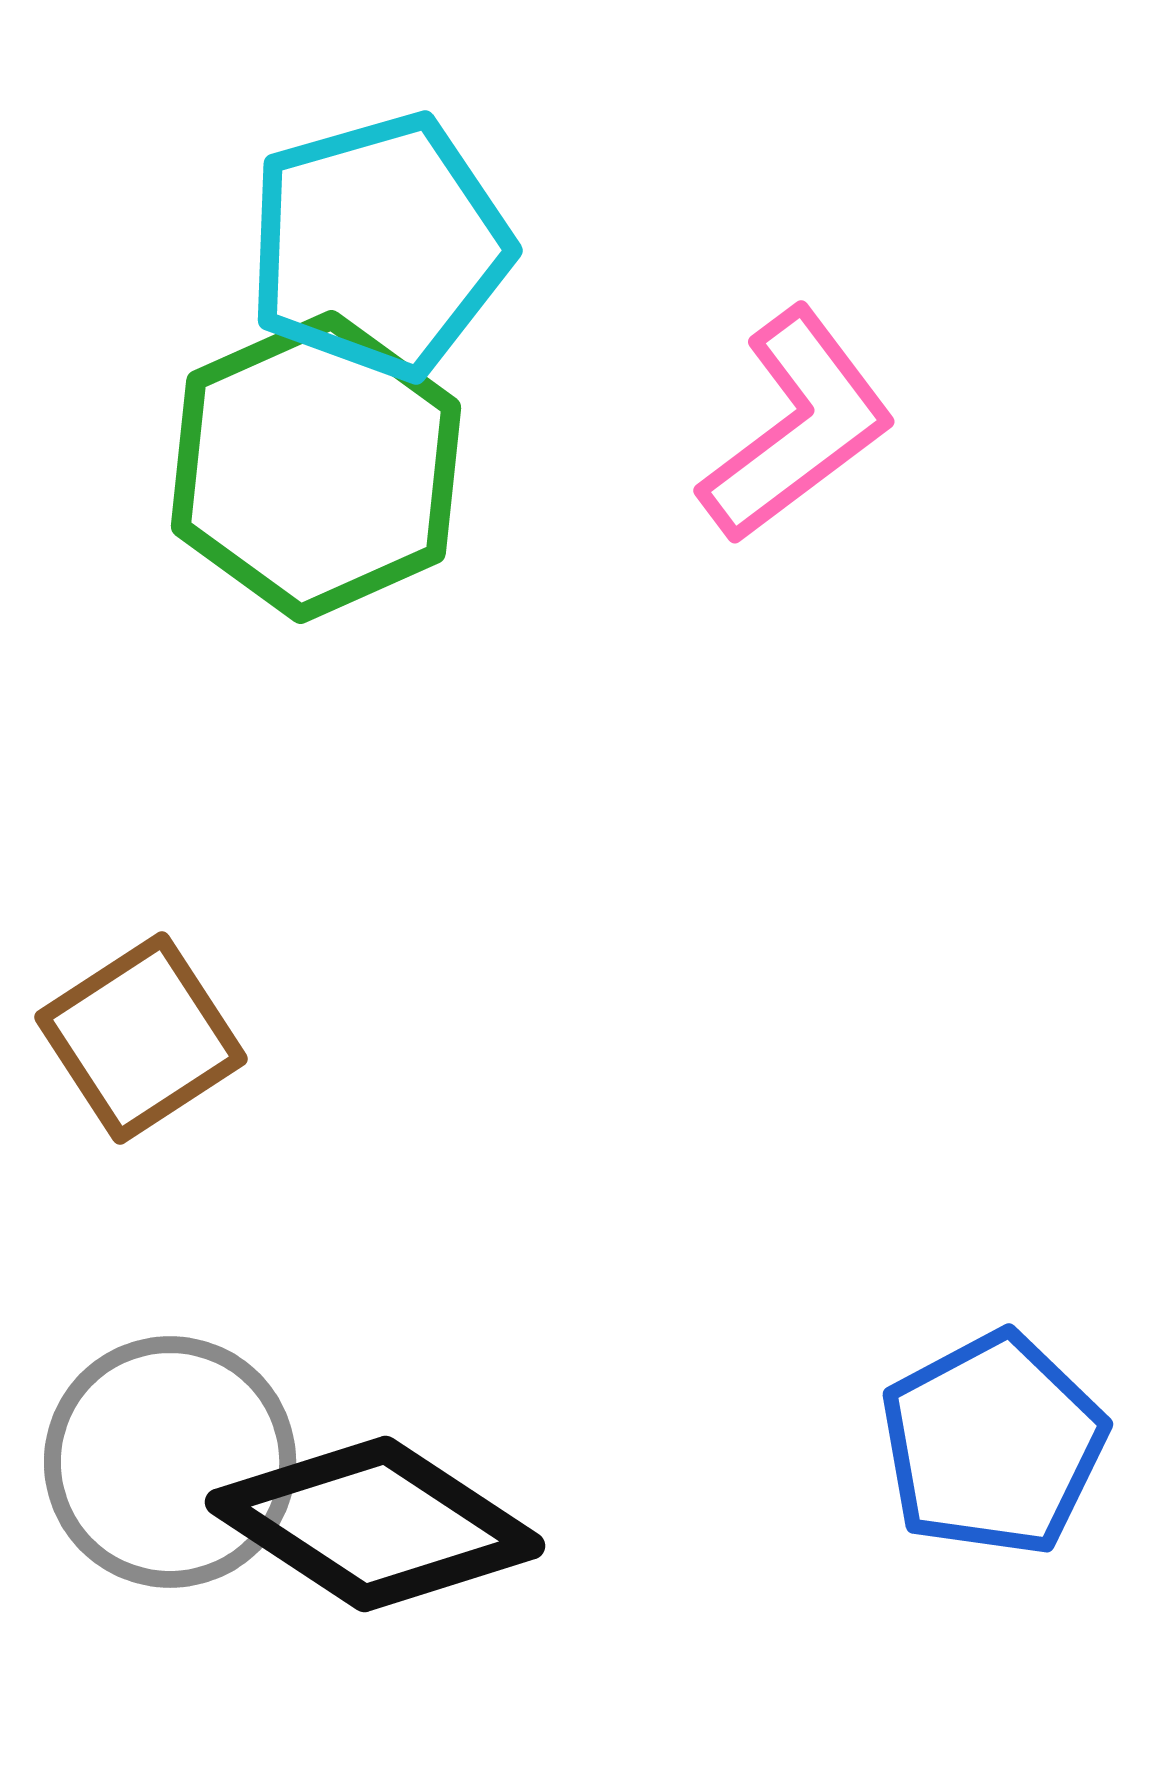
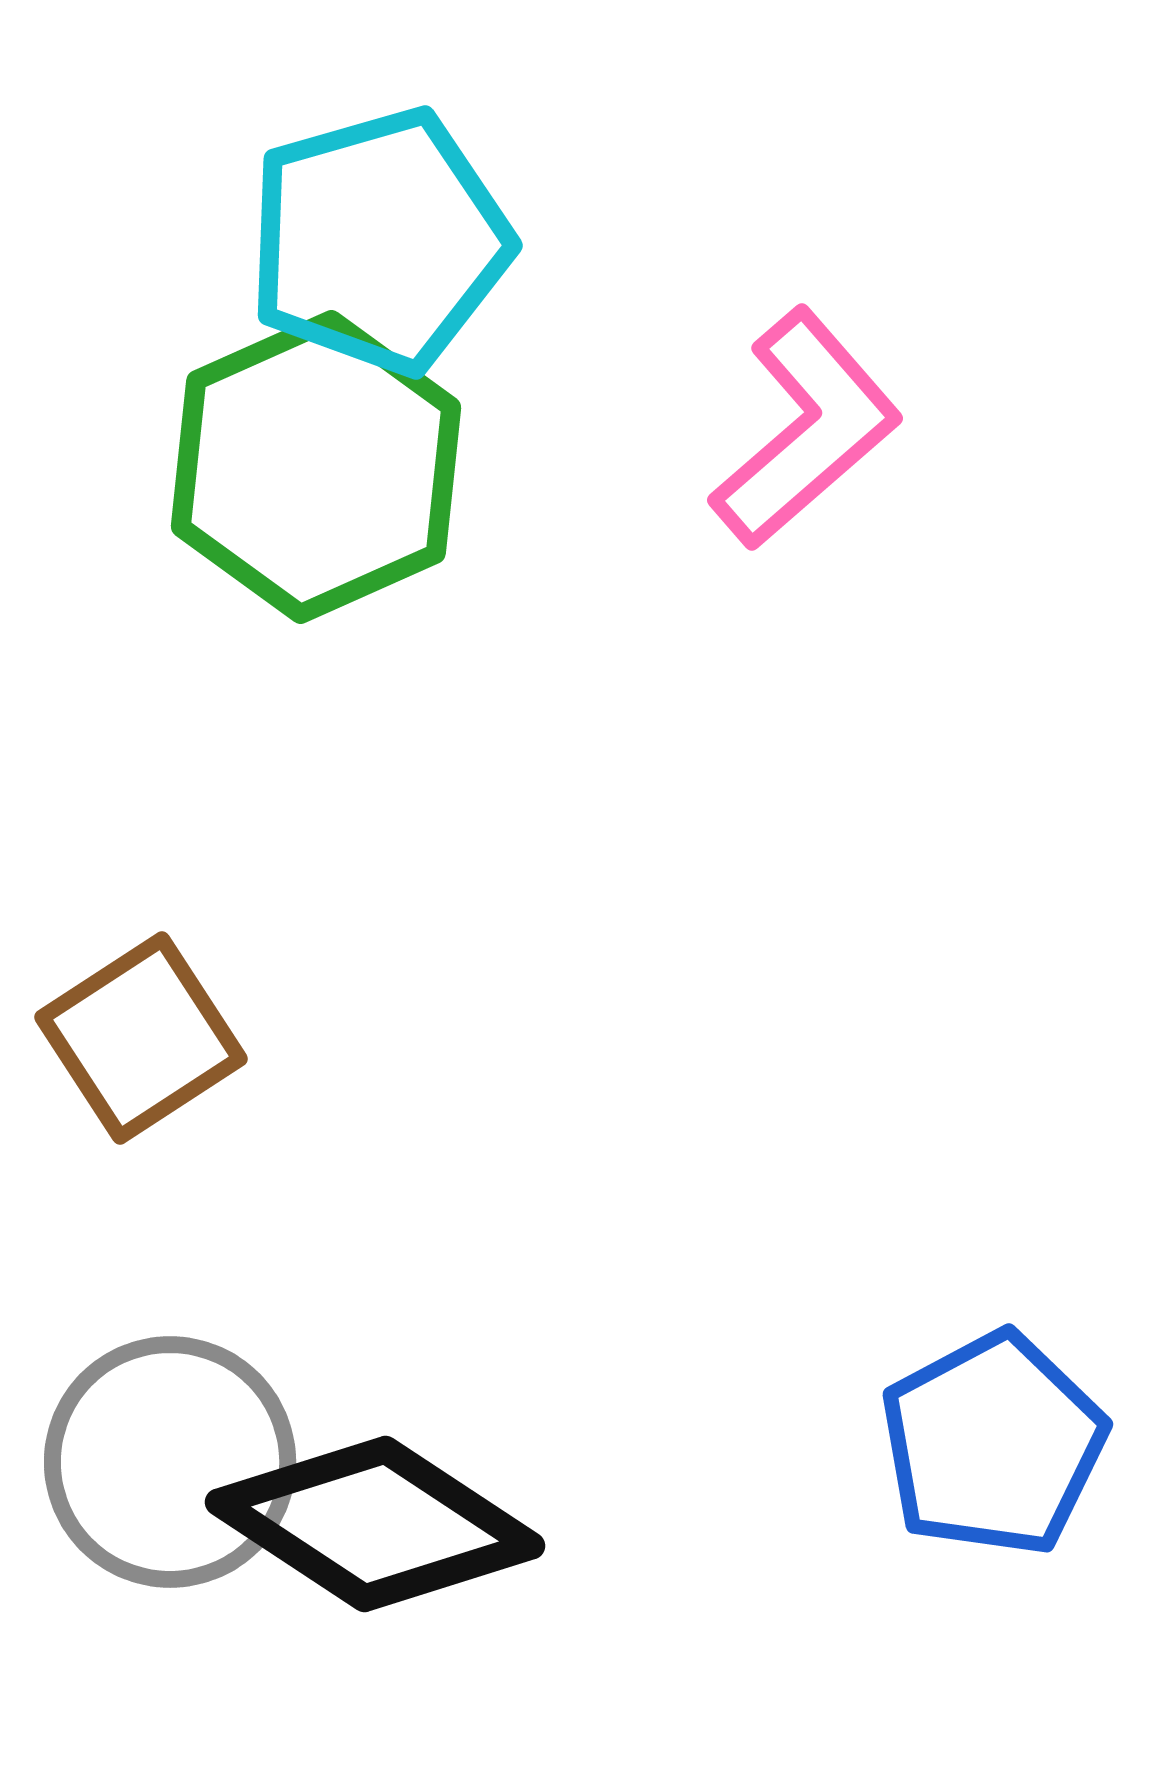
cyan pentagon: moved 5 px up
pink L-shape: moved 9 px right, 3 px down; rotated 4 degrees counterclockwise
